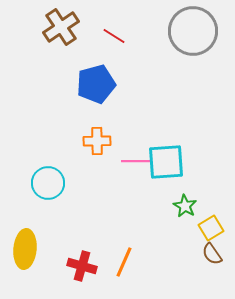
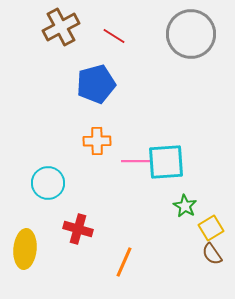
brown cross: rotated 6 degrees clockwise
gray circle: moved 2 px left, 3 px down
red cross: moved 4 px left, 37 px up
